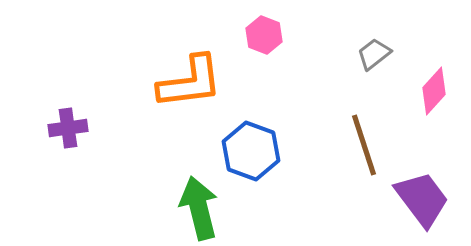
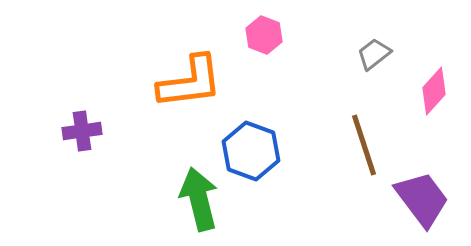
purple cross: moved 14 px right, 3 px down
green arrow: moved 9 px up
